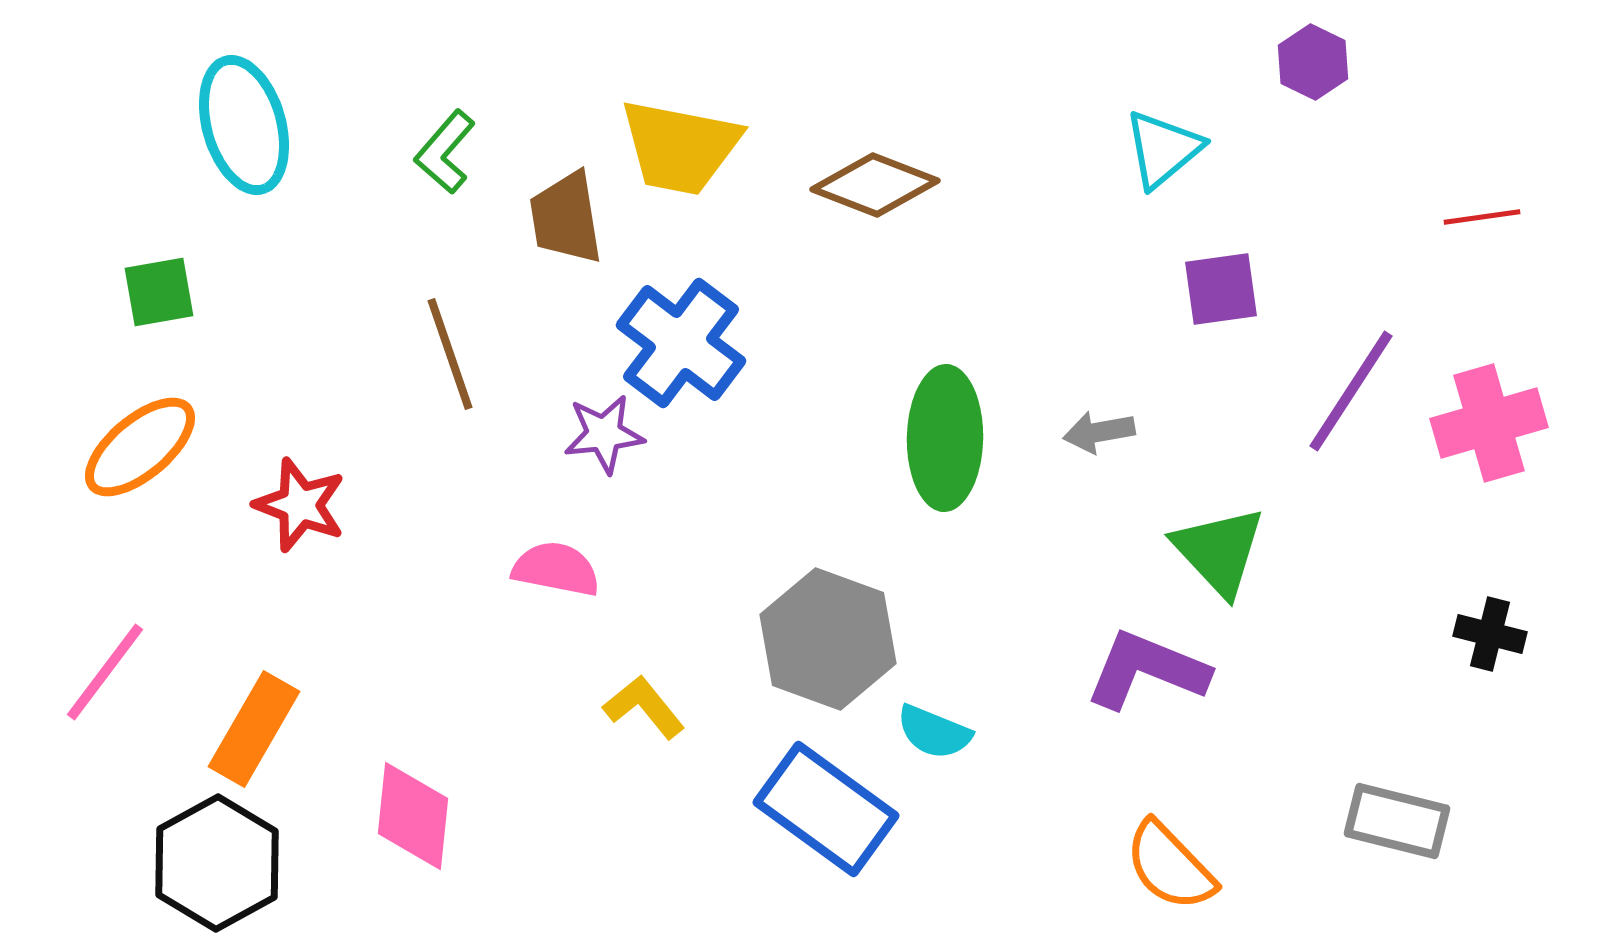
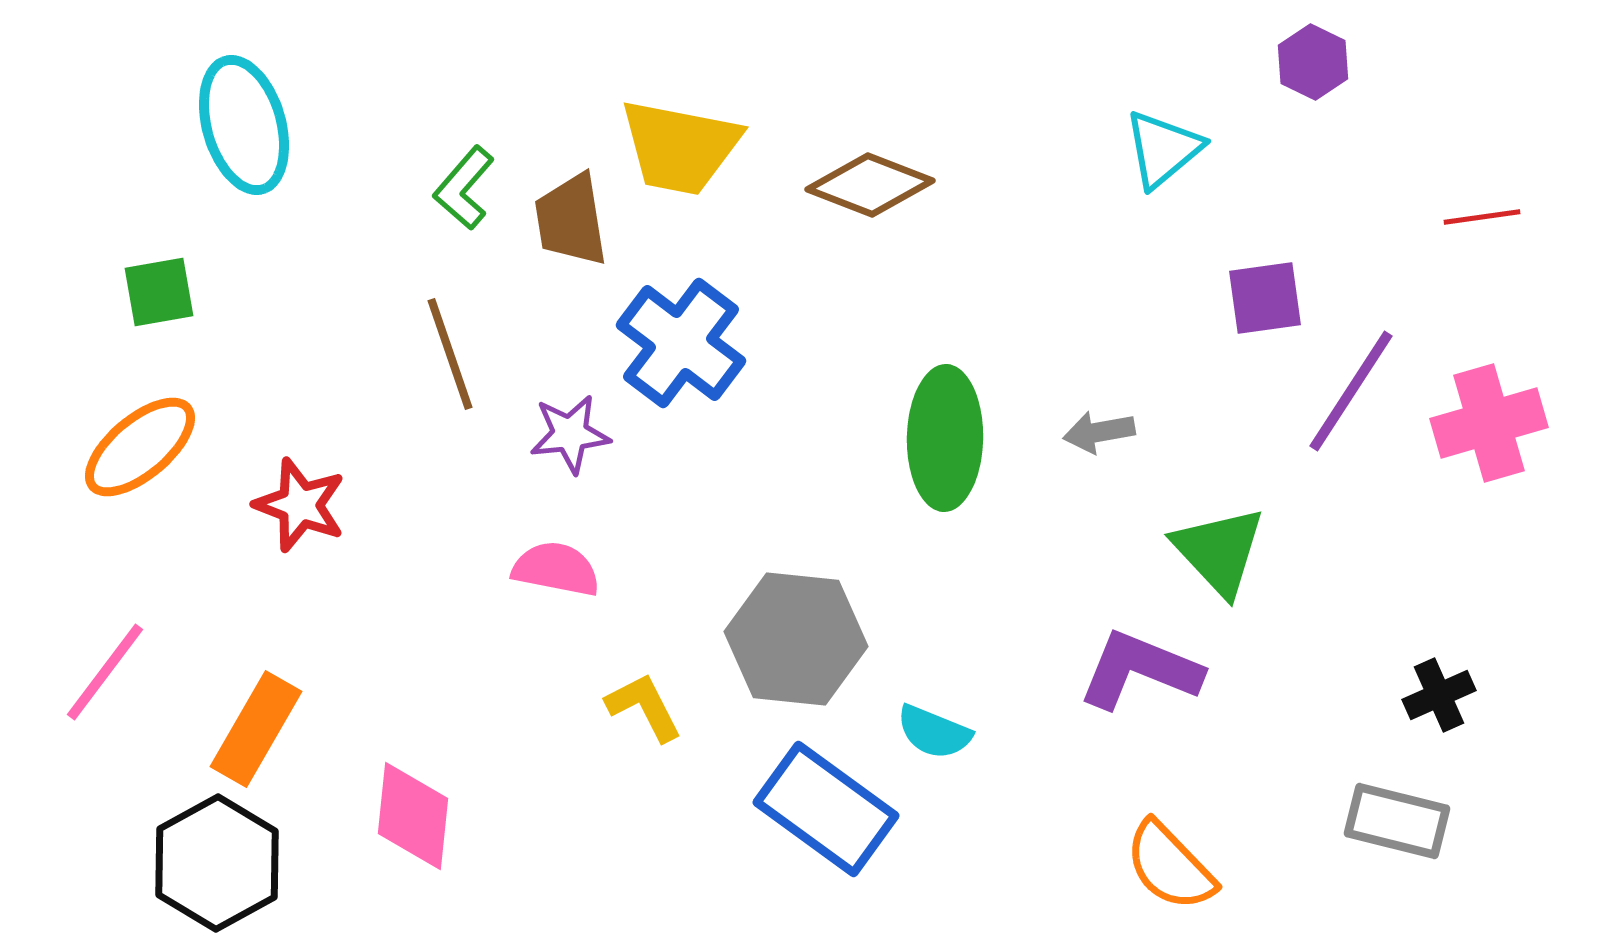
green L-shape: moved 19 px right, 36 px down
brown diamond: moved 5 px left
brown trapezoid: moved 5 px right, 2 px down
purple square: moved 44 px right, 9 px down
purple star: moved 34 px left
black cross: moved 51 px left, 61 px down; rotated 38 degrees counterclockwise
gray hexagon: moved 32 px left; rotated 14 degrees counterclockwise
purple L-shape: moved 7 px left
yellow L-shape: rotated 12 degrees clockwise
orange rectangle: moved 2 px right
